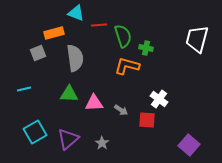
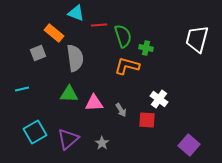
orange rectangle: rotated 54 degrees clockwise
cyan line: moved 2 px left
gray arrow: rotated 24 degrees clockwise
